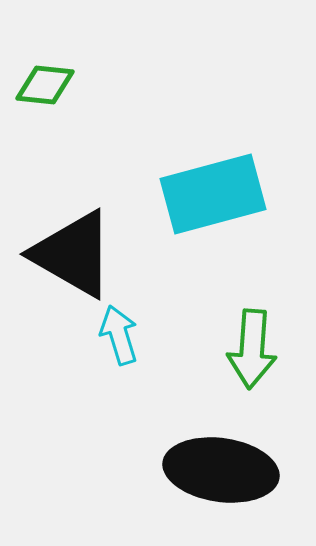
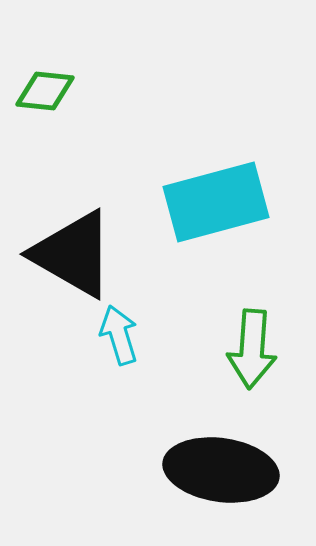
green diamond: moved 6 px down
cyan rectangle: moved 3 px right, 8 px down
